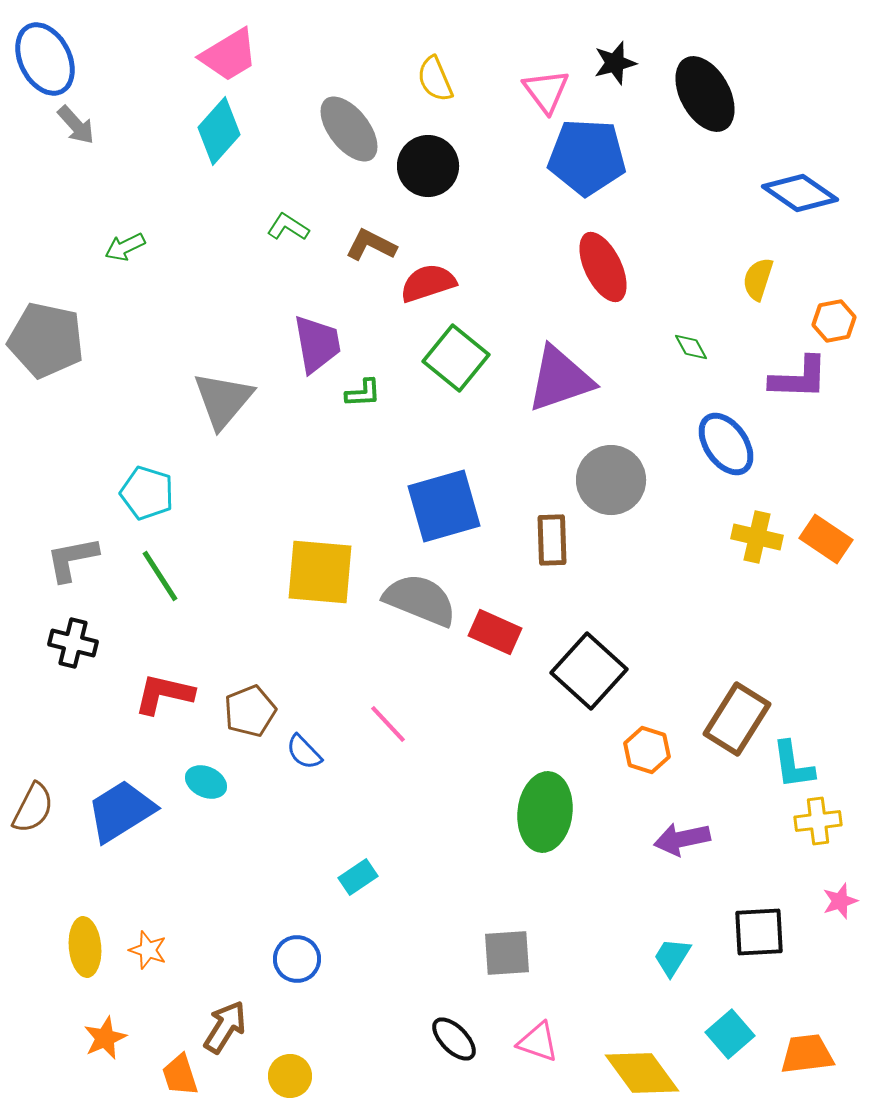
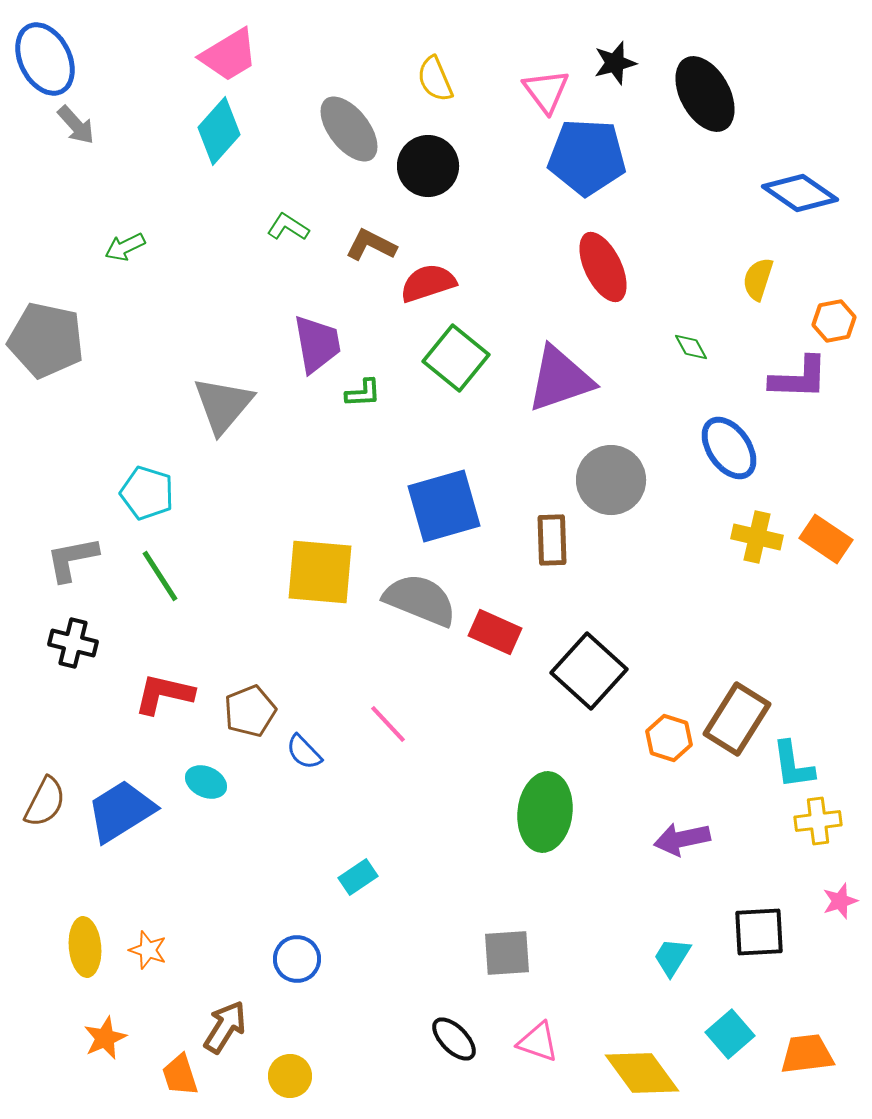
gray triangle at (223, 400): moved 5 px down
blue ellipse at (726, 444): moved 3 px right, 4 px down
orange hexagon at (647, 750): moved 22 px right, 12 px up
brown semicircle at (33, 808): moved 12 px right, 6 px up
